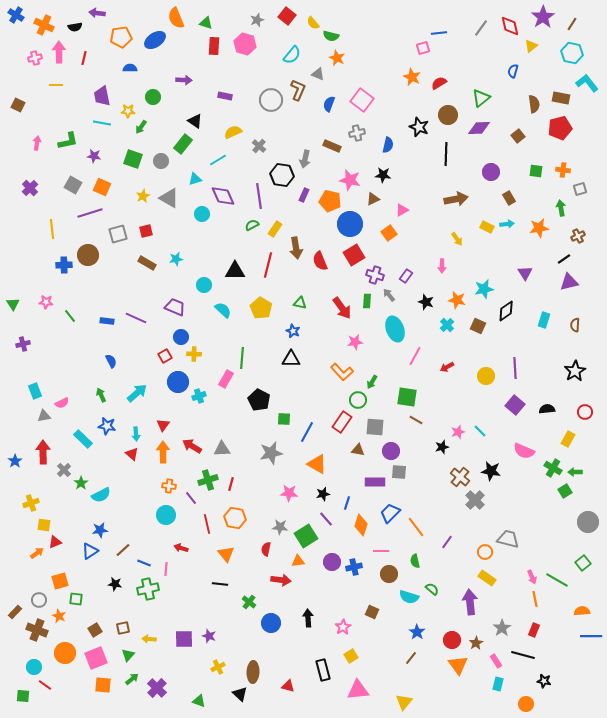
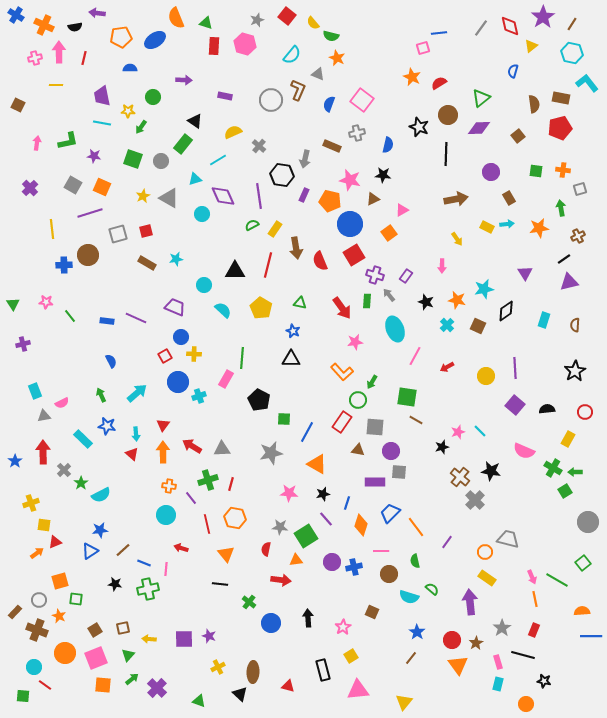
orange triangle at (298, 561): moved 2 px left, 1 px up
pink rectangle at (496, 661): moved 2 px right, 1 px down; rotated 16 degrees clockwise
